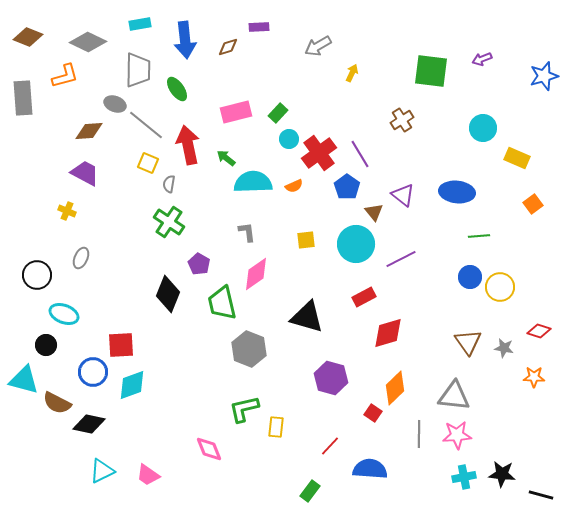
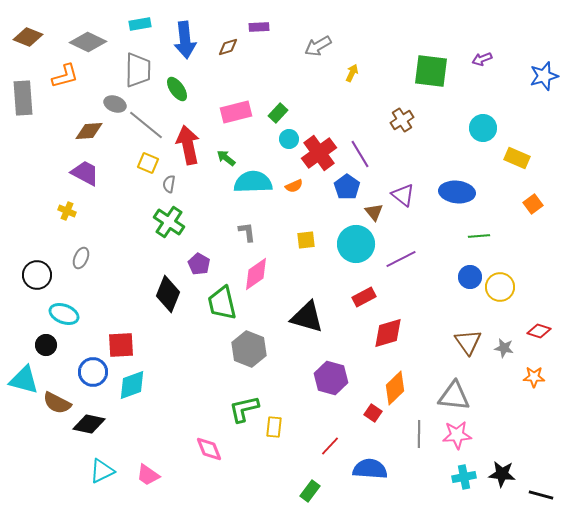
yellow rectangle at (276, 427): moved 2 px left
